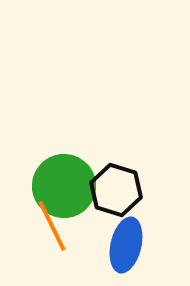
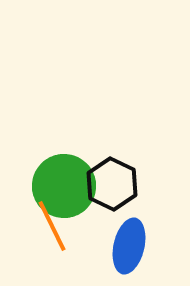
black hexagon: moved 4 px left, 6 px up; rotated 9 degrees clockwise
blue ellipse: moved 3 px right, 1 px down
